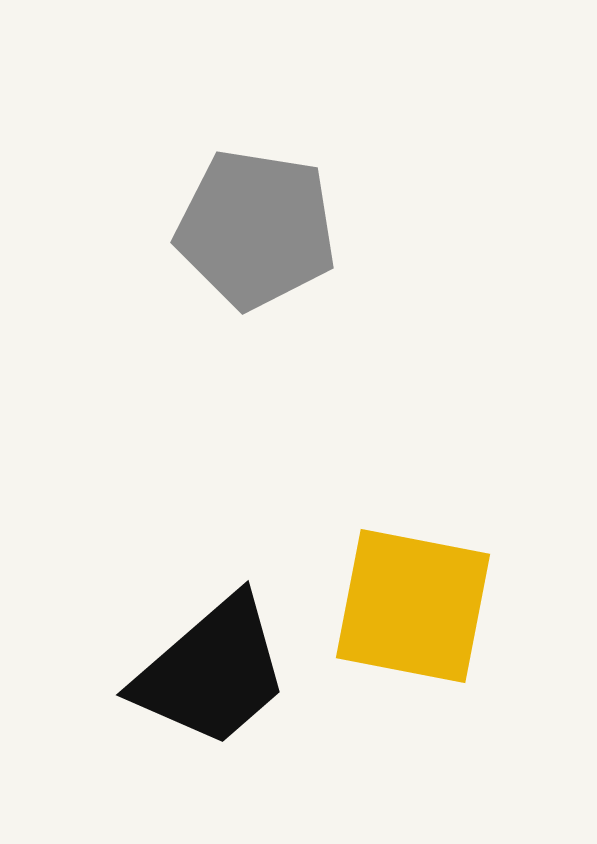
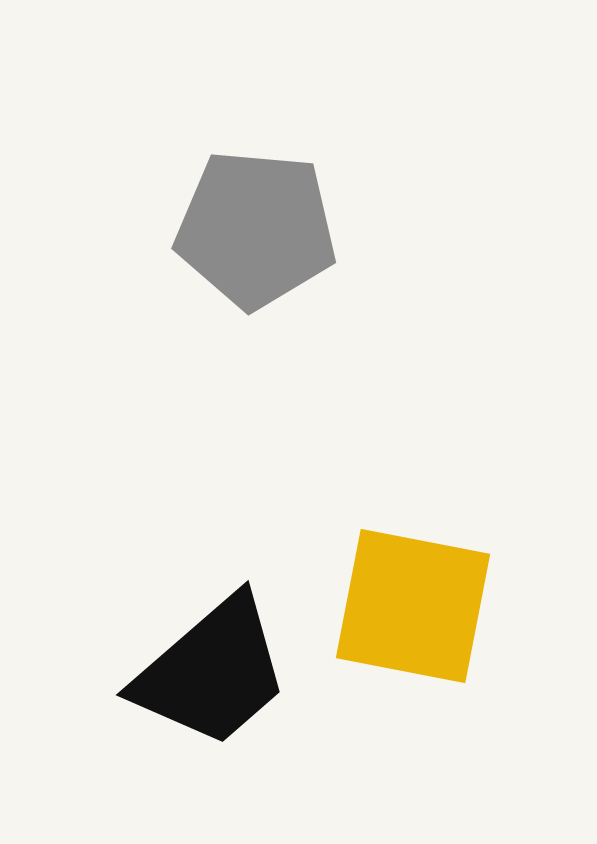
gray pentagon: rotated 4 degrees counterclockwise
